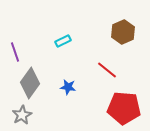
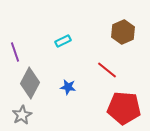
gray diamond: rotated 8 degrees counterclockwise
